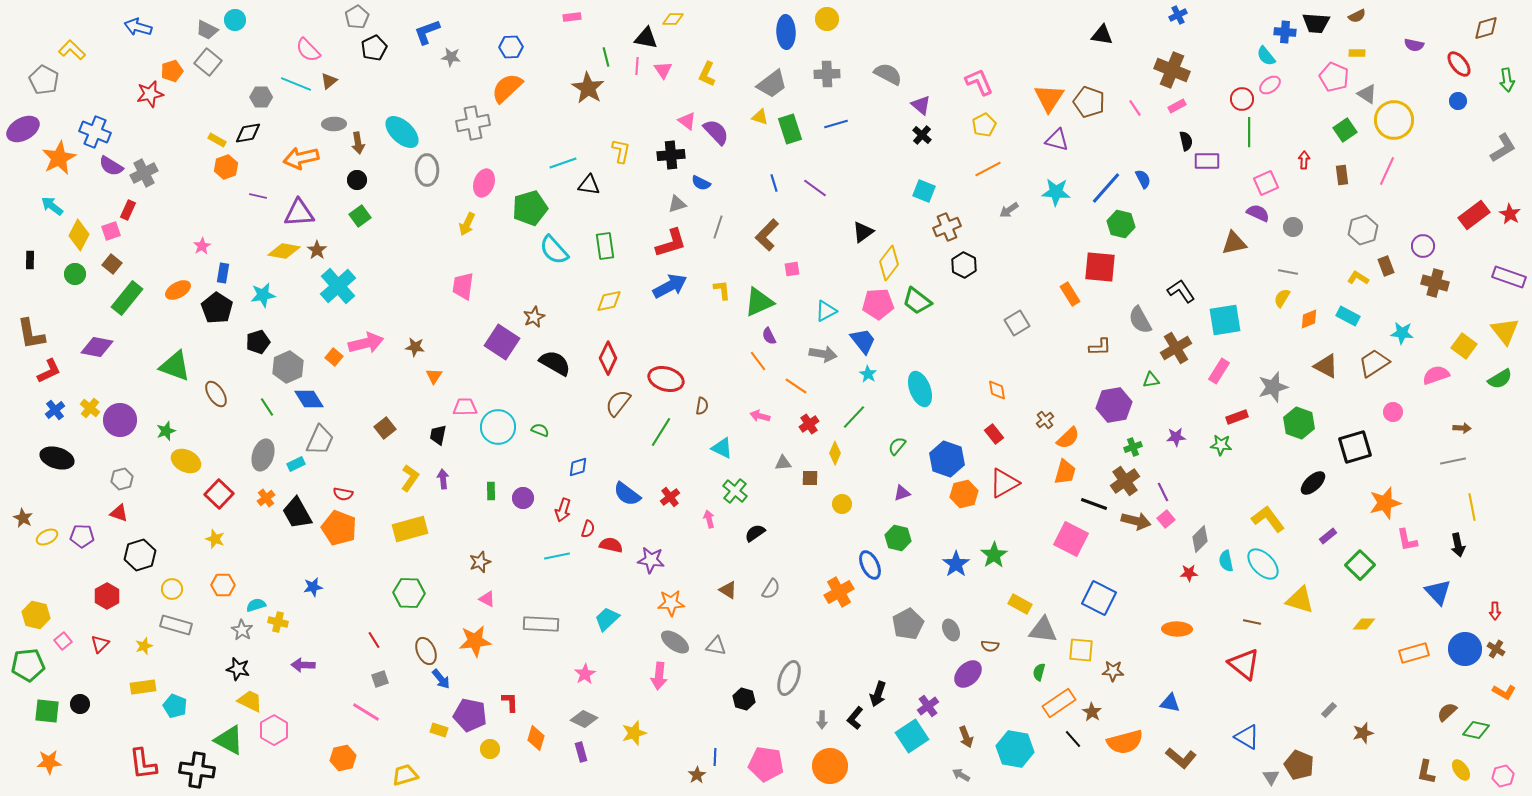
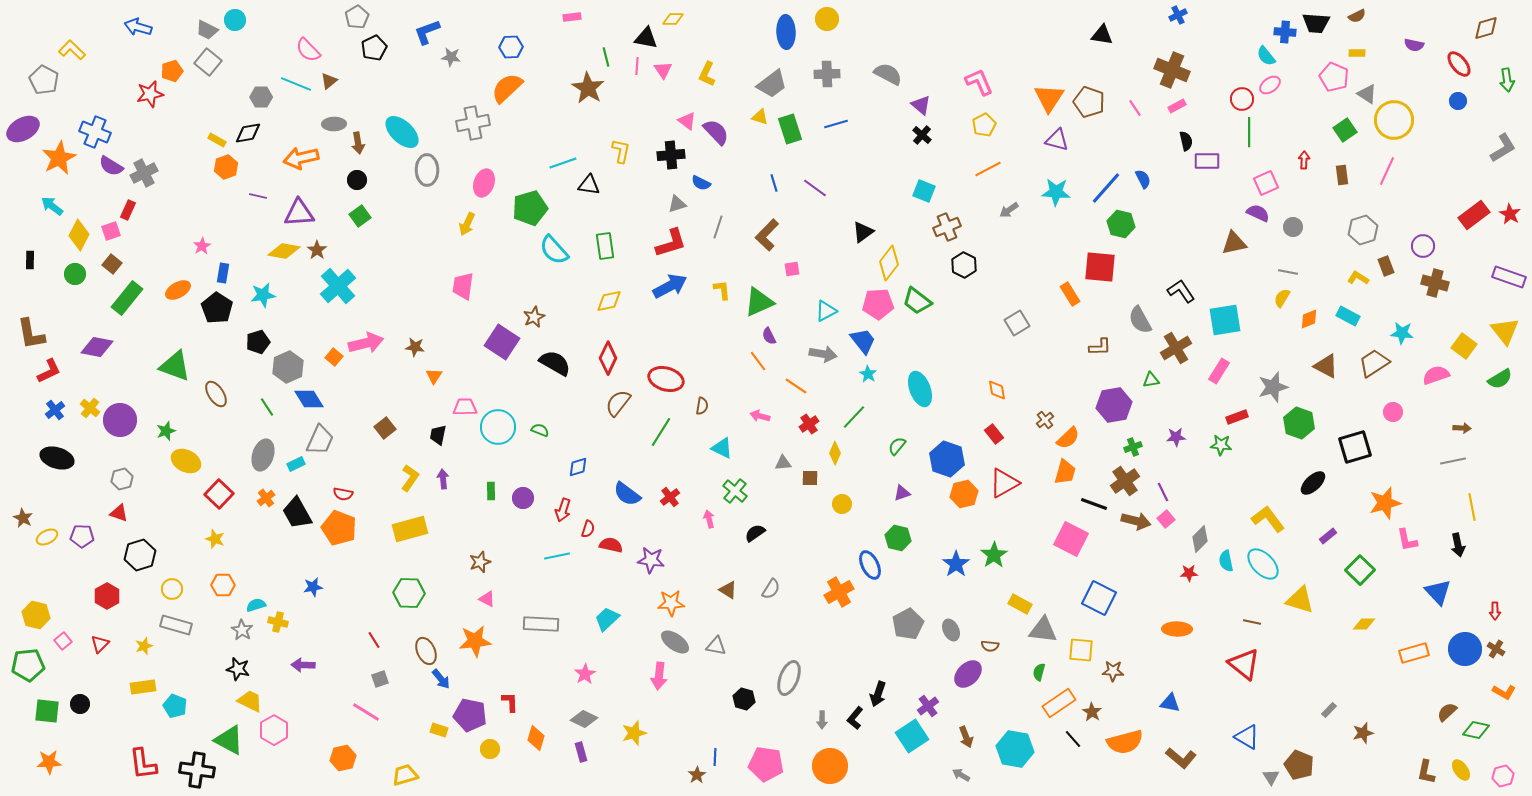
green square at (1360, 565): moved 5 px down
